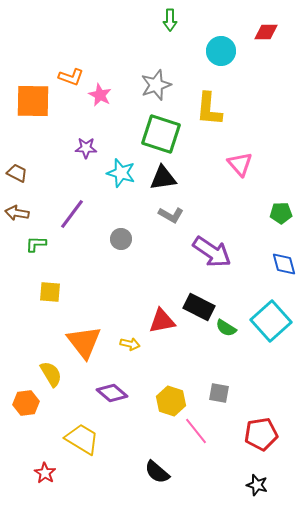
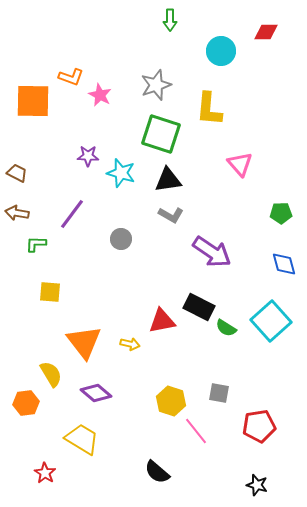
purple star: moved 2 px right, 8 px down
black triangle: moved 5 px right, 2 px down
purple diamond: moved 16 px left
red pentagon: moved 2 px left, 8 px up
